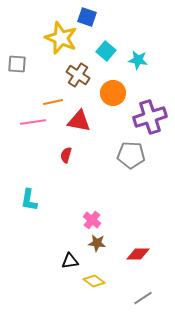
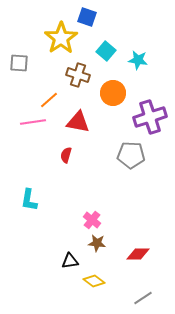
yellow star: rotated 16 degrees clockwise
gray square: moved 2 px right, 1 px up
brown cross: rotated 15 degrees counterclockwise
orange line: moved 4 px left, 2 px up; rotated 30 degrees counterclockwise
red triangle: moved 1 px left, 1 px down
